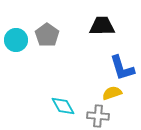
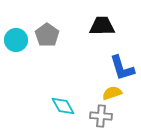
gray cross: moved 3 px right
